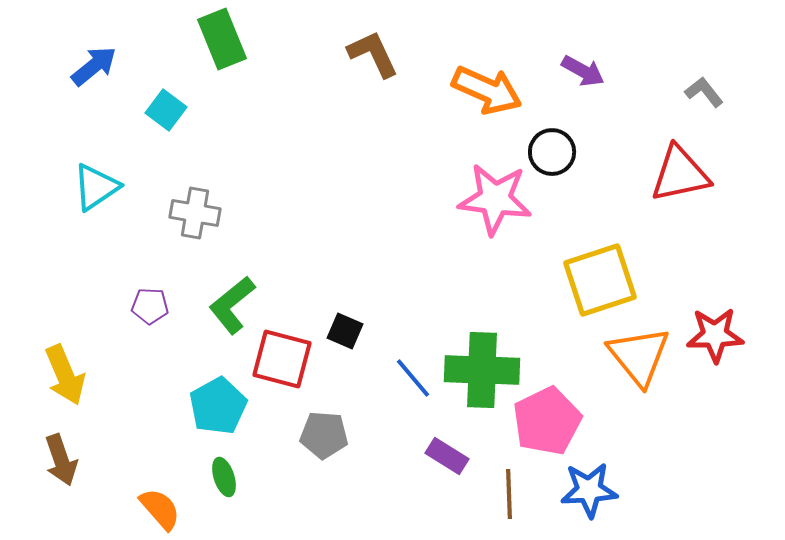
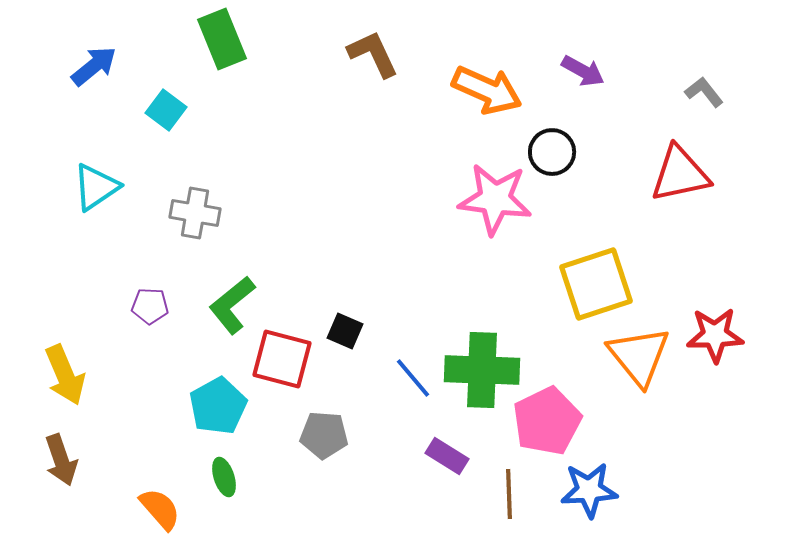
yellow square: moved 4 px left, 4 px down
